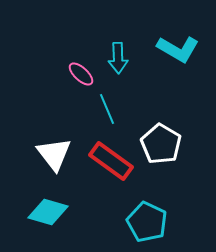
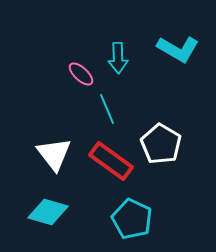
cyan pentagon: moved 15 px left, 3 px up
